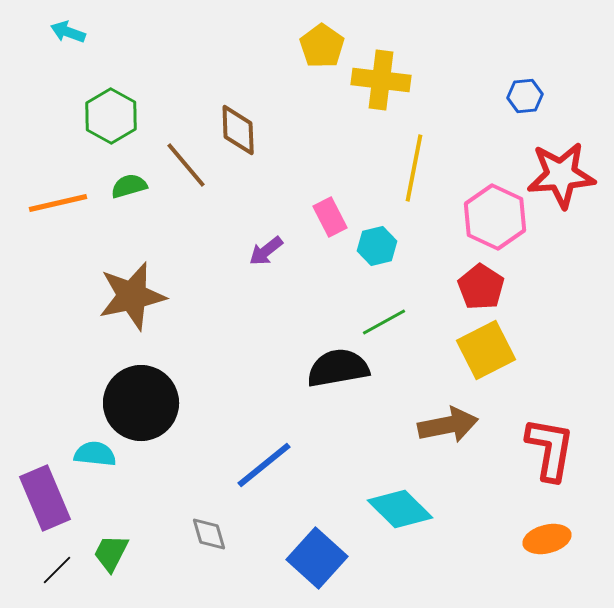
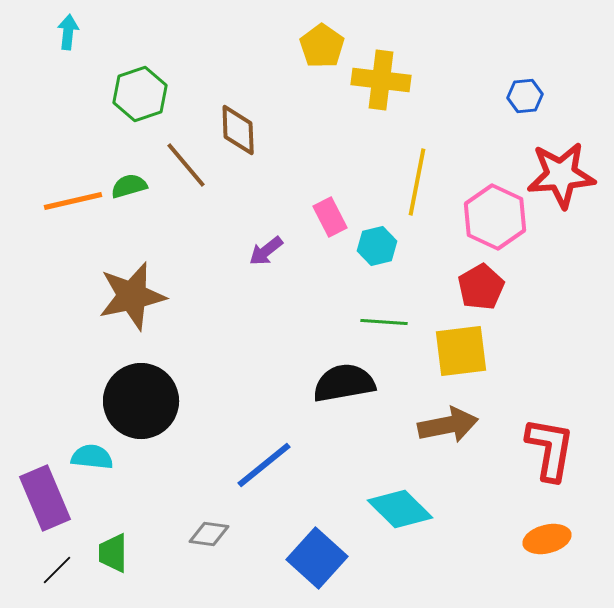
cyan arrow: rotated 76 degrees clockwise
green hexagon: moved 29 px right, 22 px up; rotated 12 degrees clockwise
yellow line: moved 3 px right, 14 px down
orange line: moved 15 px right, 2 px up
red pentagon: rotated 9 degrees clockwise
green line: rotated 33 degrees clockwise
yellow square: moved 25 px left, 1 px down; rotated 20 degrees clockwise
black semicircle: moved 6 px right, 15 px down
black circle: moved 2 px up
cyan semicircle: moved 3 px left, 3 px down
gray diamond: rotated 66 degrees counterclockwise
green trapezoid: moved 2 px right; rotated 27 degrees counterclockwise
